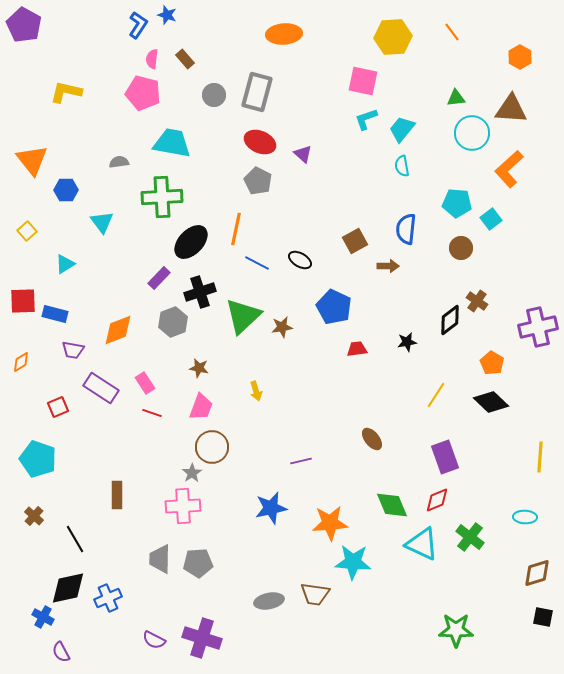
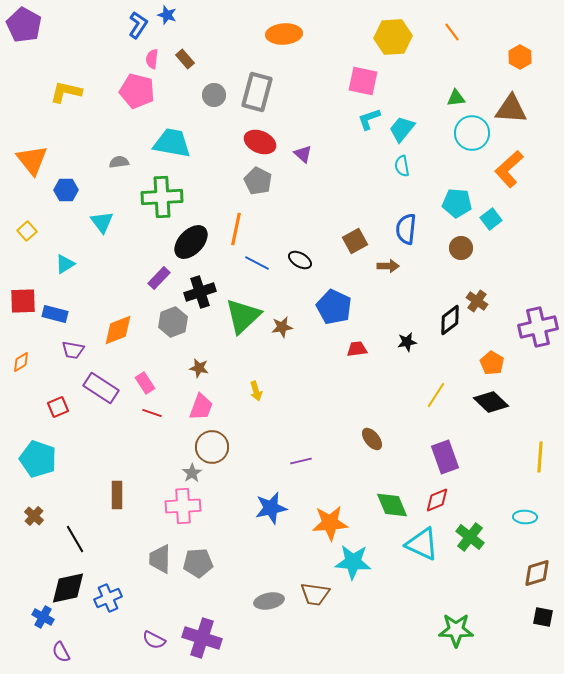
pink pentagon at (143, 93): moved 6 px left, 2 px up
cyan L-shape at (366, 119): moved 3 px right
